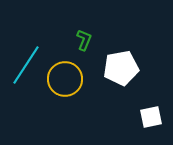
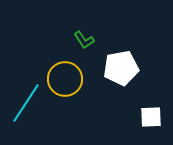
green L-shape: rotated 125 degrees clockwise
cyan line: moved 38 px down
white square: rotated 10 degrees clockwise
